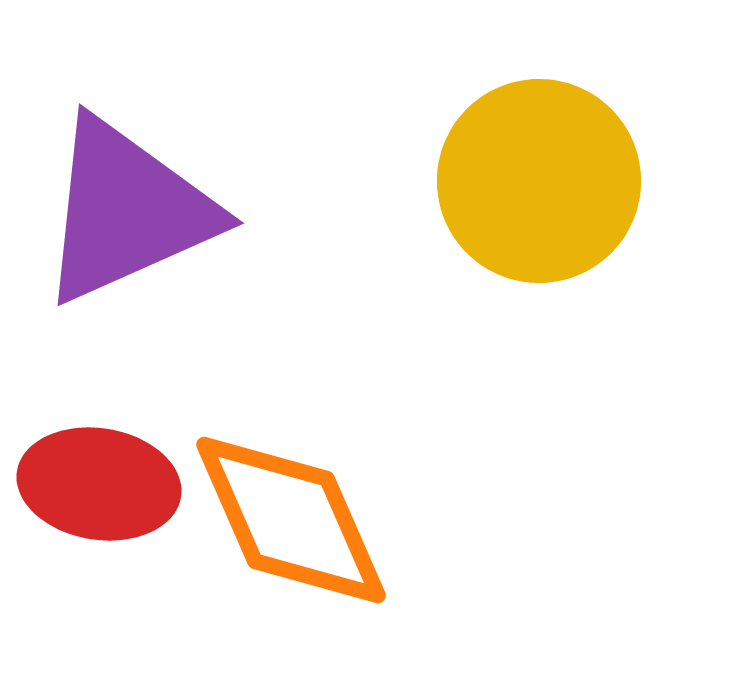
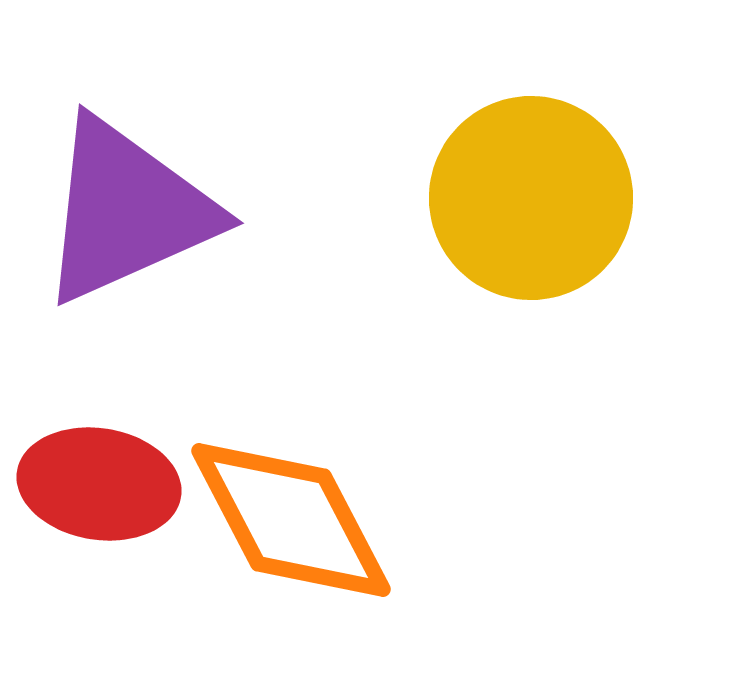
yellow circle: moved 8 px left, 17 px down
orange diamond: rotated 4 degrees counterclockwise
